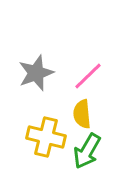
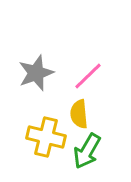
yellow semicircle: moved 3 px left
